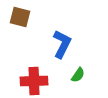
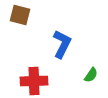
brown square: moved 2 px up
green semicircle: moved 13 px right
